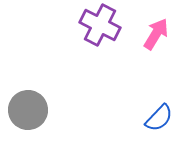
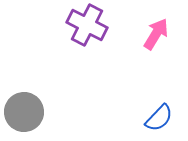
purple cross: moved 13 px left
gray circle: moved 4 px left, 2 px down
